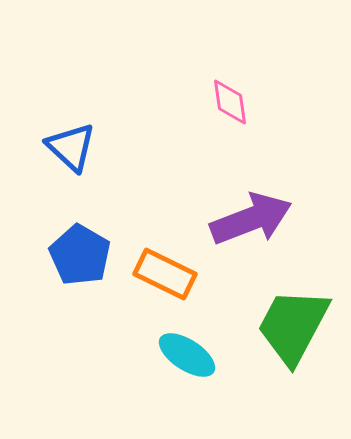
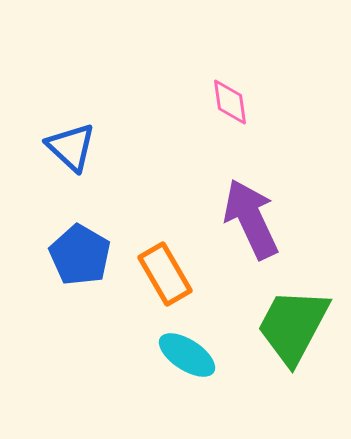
purple arrow: rotated 94 degrees counterclockwise
orange rectangle: rotated 34 degrees clockwise
